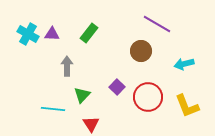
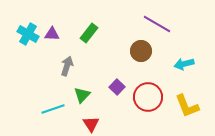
gray arrow: rotated 18 degrees clockwise
cyan line: rotated 25 degrees counterclockwise
